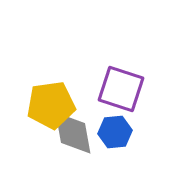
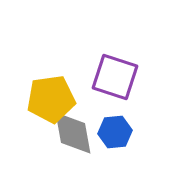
purple square: moved 6 px left, 12 px up
yellow pentagon: moved 6 px up
